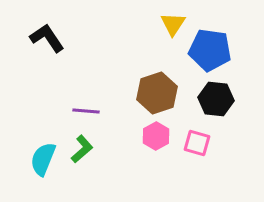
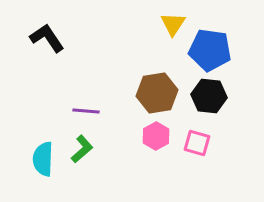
brown hexagon: rotated 9 degrees clockwise
black hexagon: moved 7 px left, 3 px up
cyan semicircle: rotated 20 degrees counterclockwise
